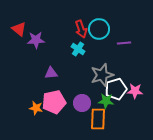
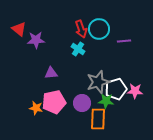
purple line: moved 2 px up
gray star: moved 4 px left, 7 px down
